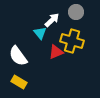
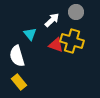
cyan triangle: moved 10 px left, 1 px down
red triangle: moved 7 px up; rotated 42 degrees clockwise
white semicircle: moved 1 px left; rotated 20 degrees clockwise
yellow rectangle: rotated 21 degrees clockwise
